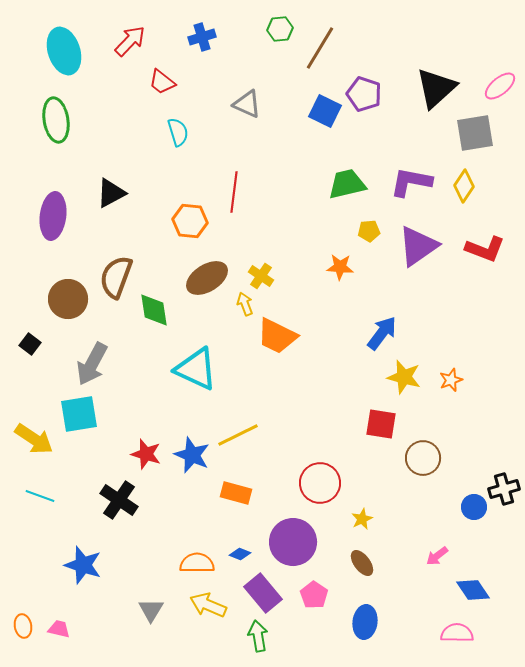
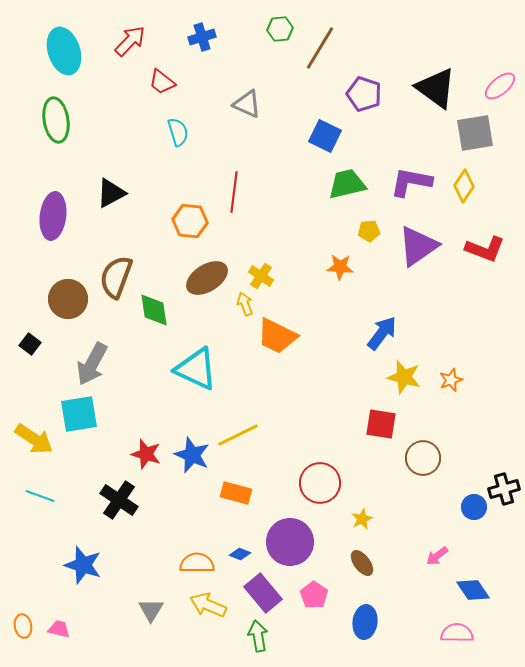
black triangle at (436, 88): rotated 42 degrees counterclockwise
blue square at (325, 111): moved 25 px down
purple circle at (293, 542): moved 3 px left
